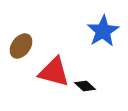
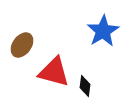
brown ellipse: moved 1 px right, 1 px up
black diamond: rotated 55 degrees clockwise
